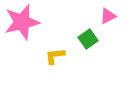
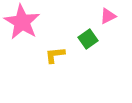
pink star: rotated 27 degrees counterclockwise
yellow L-shape: moved 1 px up
